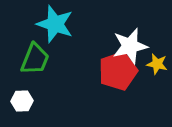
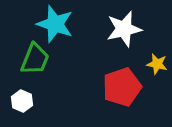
white star: moved 6 px left, 17 px up
red pentagon: moved 4 px right, 16 px down
white hexagon: rotated 25 degrees clockwise
